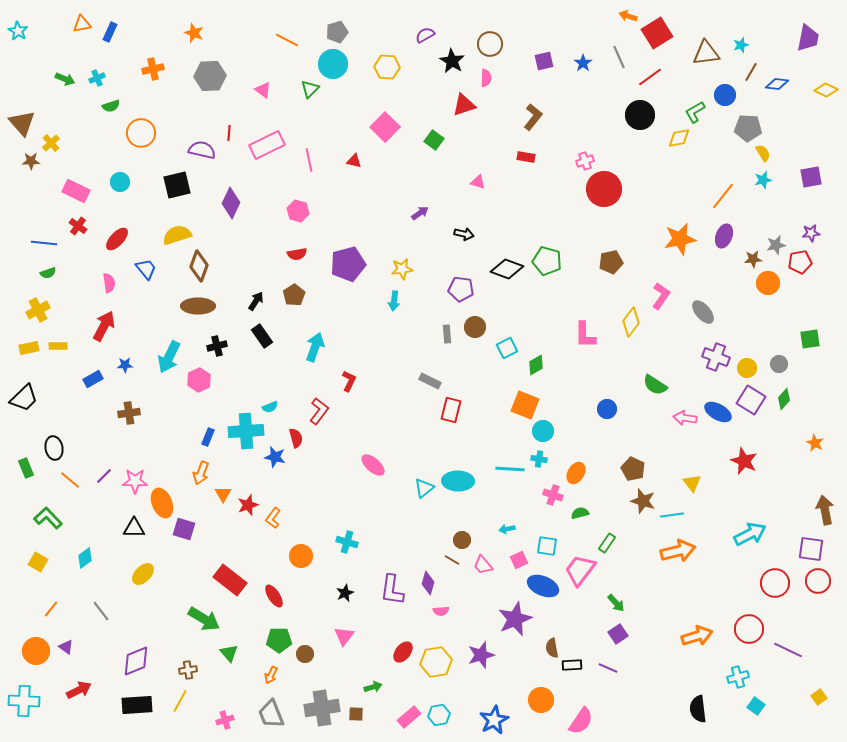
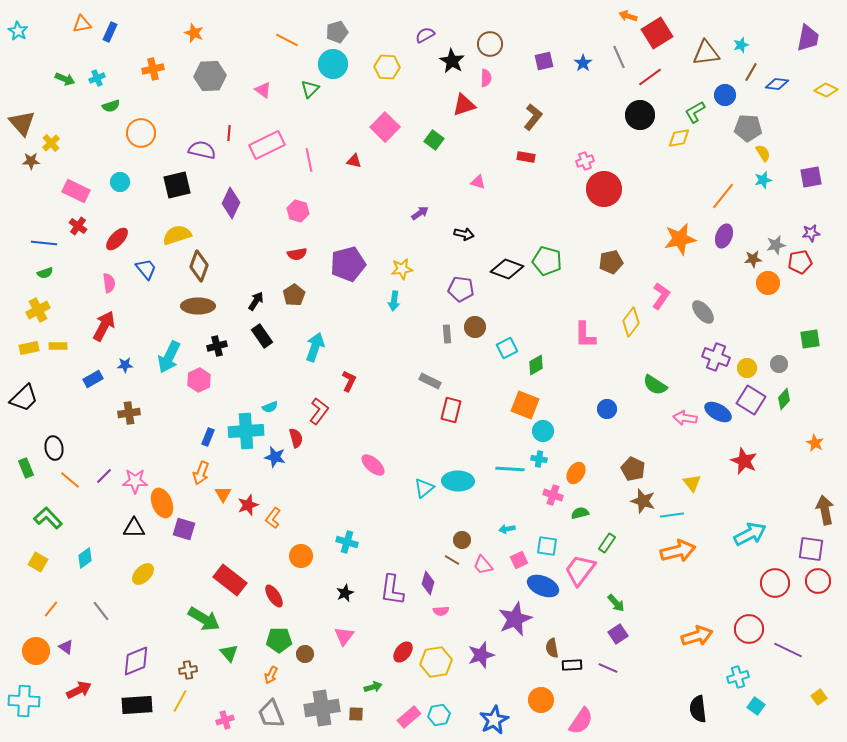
green semicircle at (48, 273): moved 3 px left
